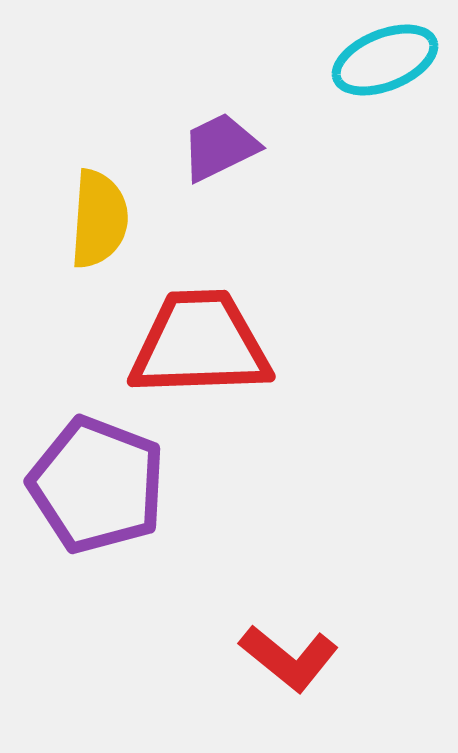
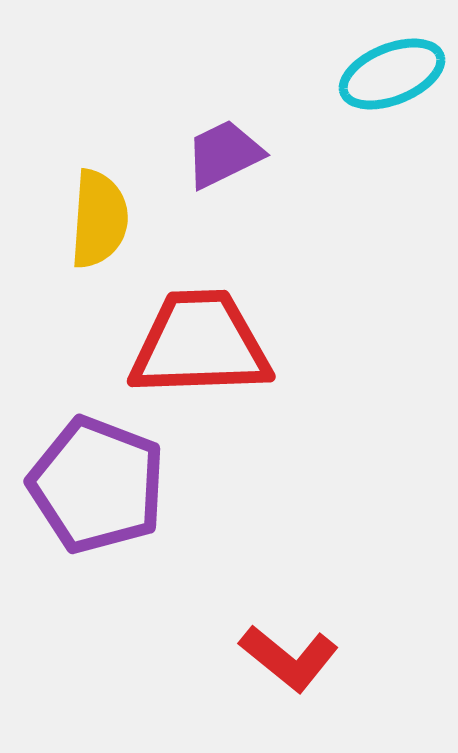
cyan ellipse: moved 7 px right, 14 px down
purple trapezoid: moved 4 px right, 7 px down
